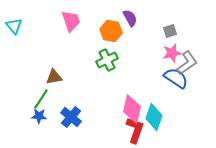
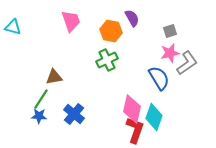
purple semicircle: moved 2 px right
cyan triangle: moved 1 px left, 1 px down; rotated 36 degrees counterclockwise
pink star: moved 2 px left
blue semicircle: moved 17 px left; rotated 25 degrees clockwise
blue cross: moved 3 px right, 3 px up
